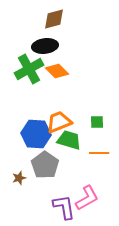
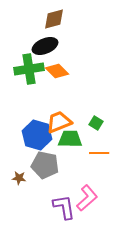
black ellipse: rotated 15 degrees counterclockwise
green cross: rotated 20 degrees clockwise
green square: moved 1 px left, 1 px down; rotated 32 degrees clockwise
blue hexagon: moved 1 px right, 1 px down; rotated 12 degrees clockwise
green trapezoid: moved 1 px right, 1 px up; rotated 15 degrees counterclockwise
gray pentagon: rotated 24 degrees counterclockwise
brown star: rotated 24 degrees clockwise
pink L-shape: rotated 12 degrees counterclockwise
